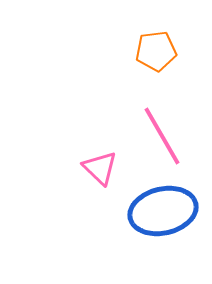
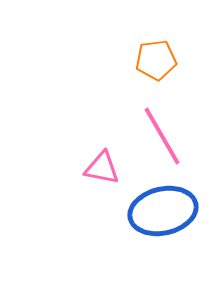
orange pentagon: moved 9 px down
pink triangle: moved 2 px right; rotated 33 degrees counterclockwise
